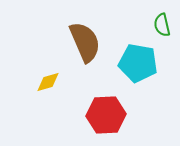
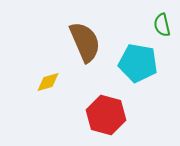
red hexagon: rotated 18 degrees clockwise
